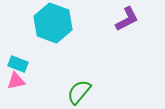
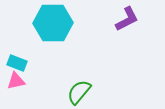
cyan hexagon: rotated 21 degrees counterclockwise
cyan rectangle: moved 1 px left, 1 px up
